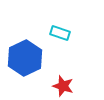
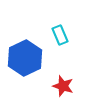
cyan rectangle: moved 2 px down; rotated 48 degrees clockwise
